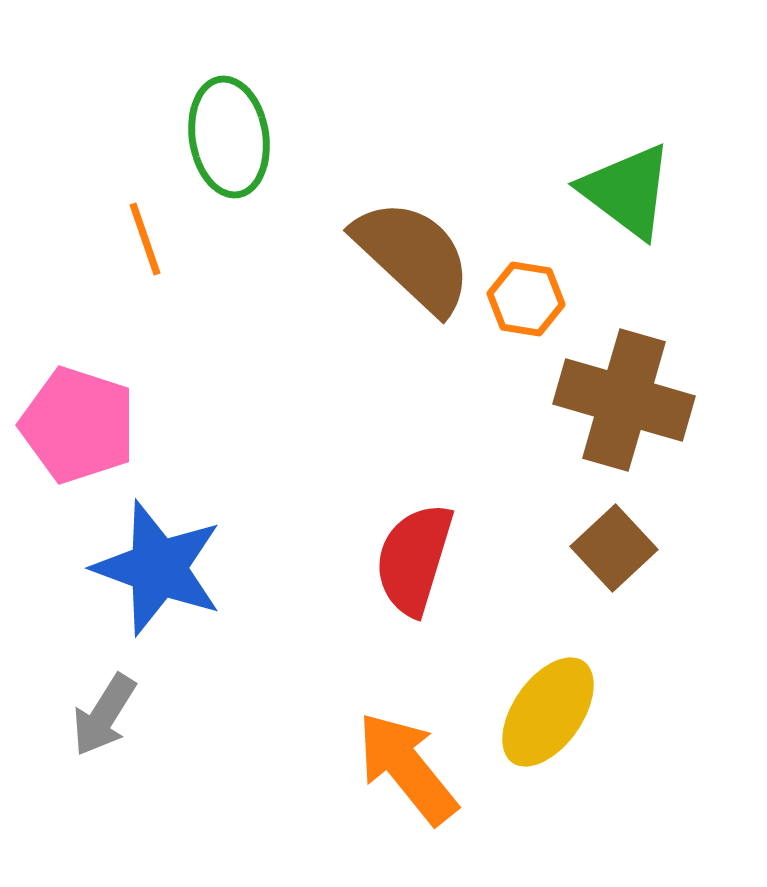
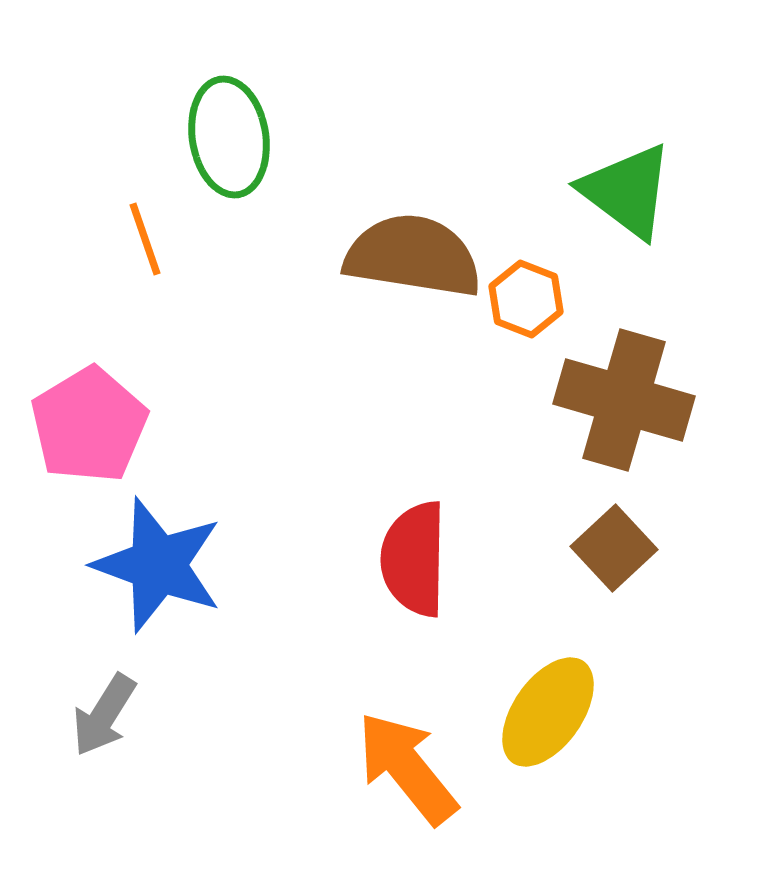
brown semicircle: rotated 34 degrees counterclockwise
orange hexagon: rotated 12 degrees clockwise
pink pentagon: moved 11 px right; rotated 23 degrees clockwise
red semicircle: rotated 16 degrees counterclockwise
blue star: moved 3 px up
